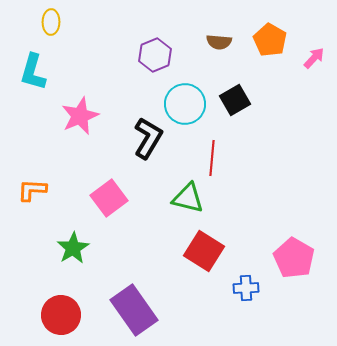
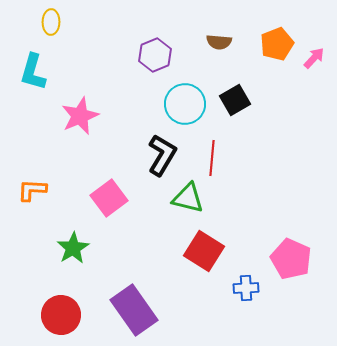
orange pentagon: moved 7 px right, 4 px down; rotated 20 degrees clockwise
black L-shape: moved 14 px right, 17 px down
pink pentagon: moved 3 px left, 1 px down; rotated 6 degrees counterclockwise
